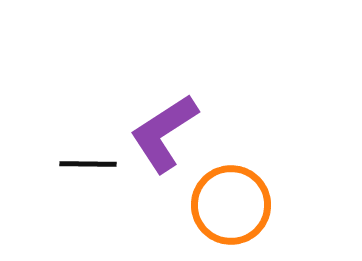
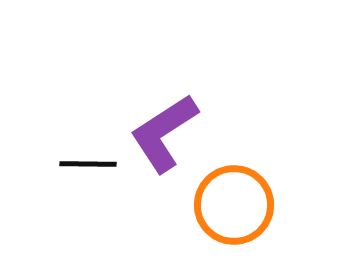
orange circle: moved 3 px right
